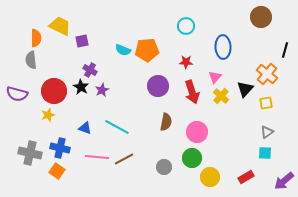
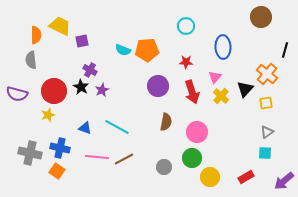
orange semicircle: moved 3 px up
